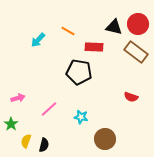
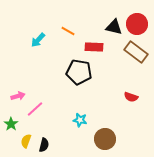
red circle: moved 1 px left
pink arrow: moved 2 px up
pink line: moved 14 px left
cyan star: moved 1 px left, 3 px down
